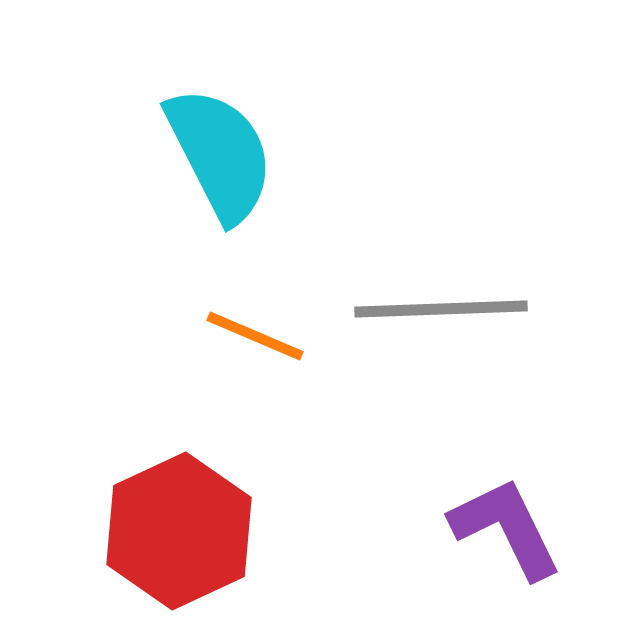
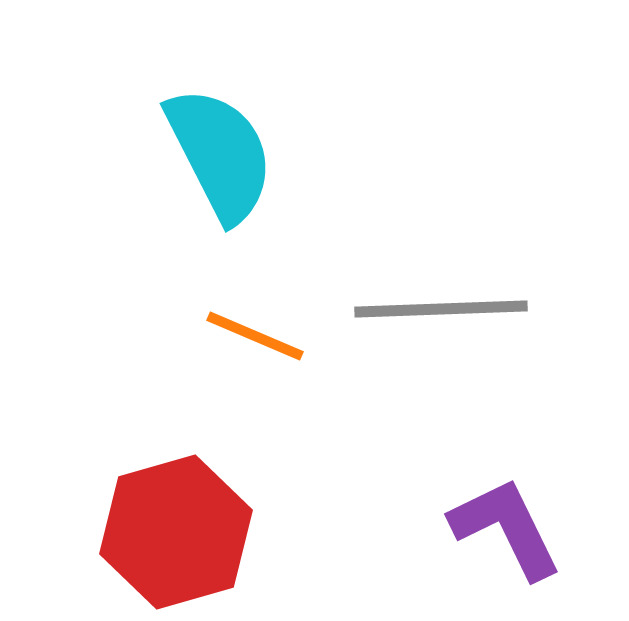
red hexagon: moved 3 px left, 1 px down; rotated 9 degrees clockwise
